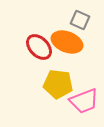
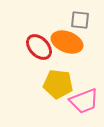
gray square: rotated 18 degrees counterclockwise
